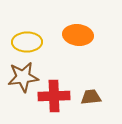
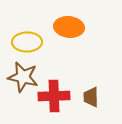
orange ellipse: moved 9 px left, 8 px up
brown star: rotated 20 degrees clockwise
brown trapezoid: rotated 85 degrees counterclockwise
